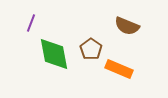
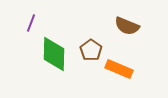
brown pentagon: moved 1 px down
green diamond: rotated 12 degrees clockwise
